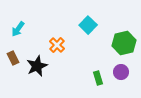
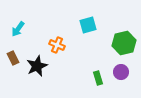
cyan square: rotated 30 degrees clockwise
orange cross: rotated 21 degrees counterclockwise
